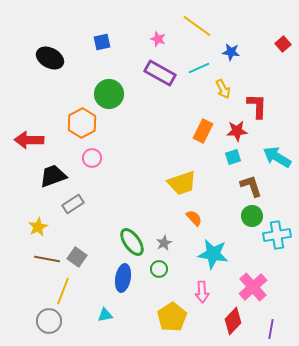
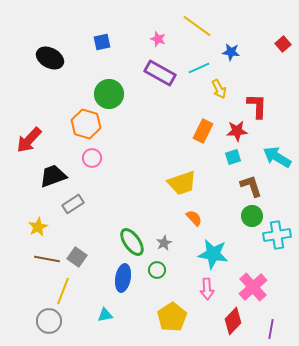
yellow arrow at (223, 89): moved 4 px left
orange hexagon at (82, 123): moved 4 px right, 1 px down; rotated 16 degrees counterclockwise
red arrow at (29, 140): rotated 48 degrees counterclockwise
green circle at (159, 269): moved 2 px left, 1 px down
pink arrow at (202, 292): moved 5 px right, 3 px up
